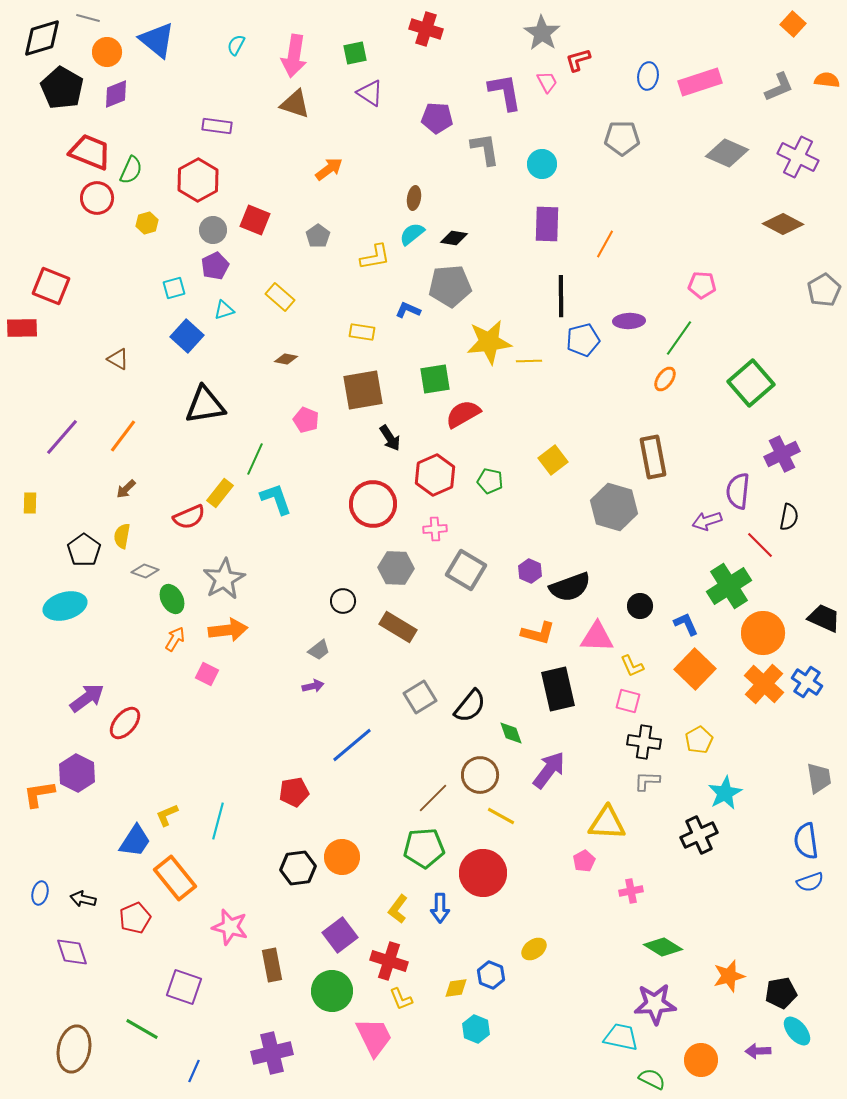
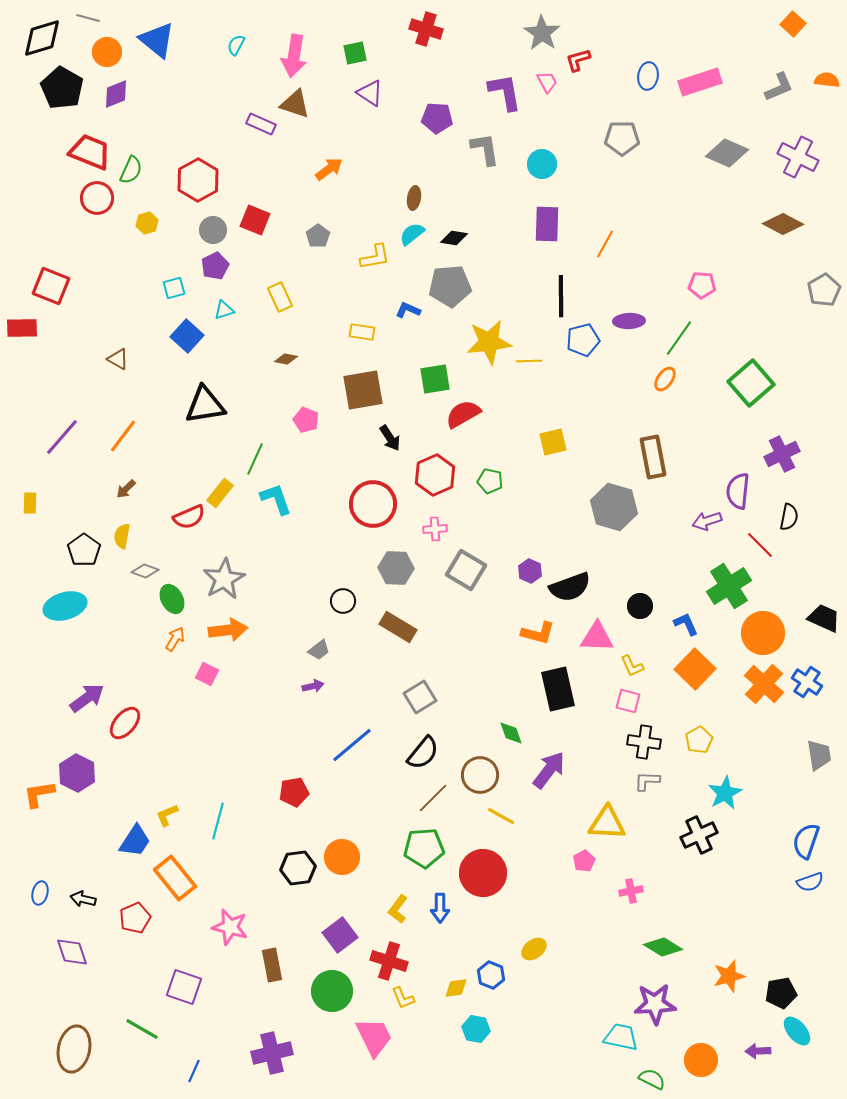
purple rectangle at (217, 126): moved 44 px right, 2 px up; rotated 16 degrees clockwise
yellow rectangle at (280, 297): rotated 24 degrees clockwise
yellow square at (553, 460): moved 18 px up; rotated 24 degrees clockwise
black semicircle at (470, 706): moved 47 px left, 47 px down
gray trapezoid at (819, 778): moved 23 px up
blue semicircle at (806, 841): rotated 27 degrees clockwise
yellow L-shape at (401, 999): moved 2 px right, 1 px up
cyan hexagon at (476, 1029): rotated 12 degrees counterclockwise
